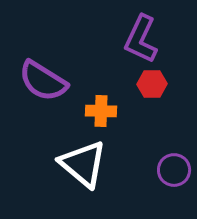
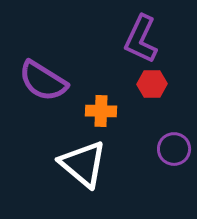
purple circle: moved 21 px up
